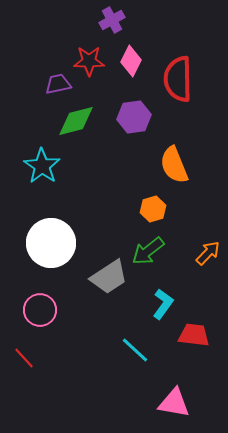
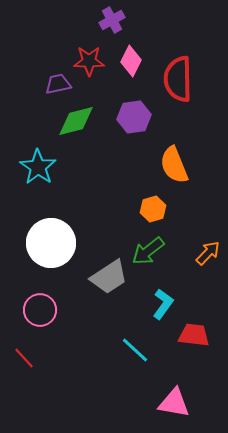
cyan star: moved 4 px left, 1 px down
